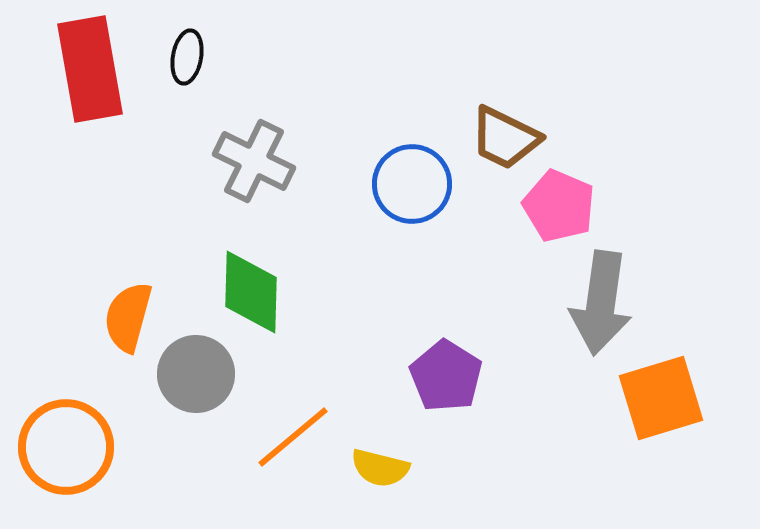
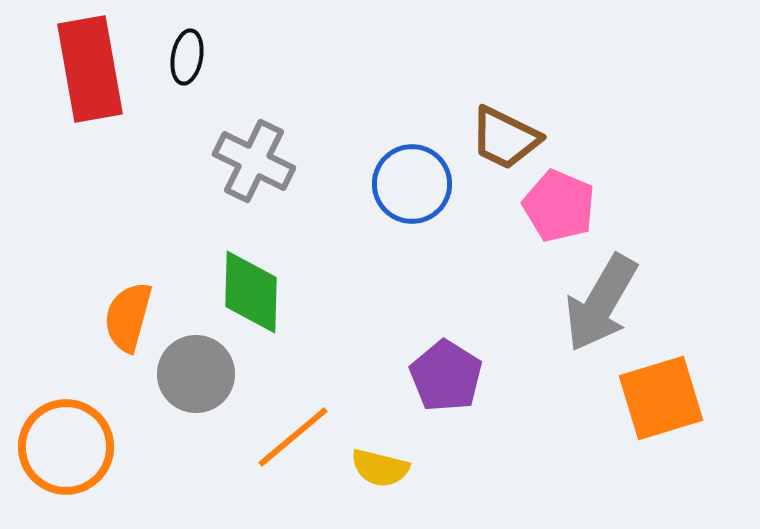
gray arrow: rotated 22 degrees clockwise
